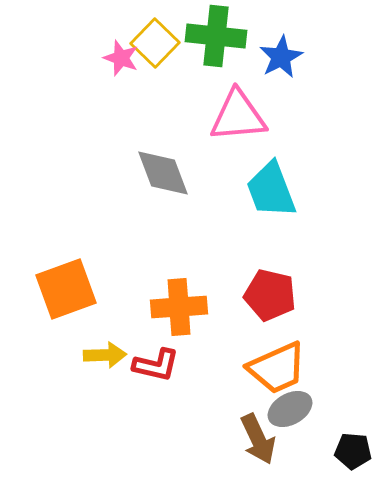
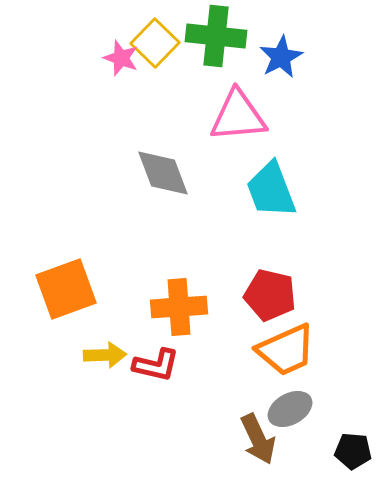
orange trapezoid: moved 9 px right, 18 px up
